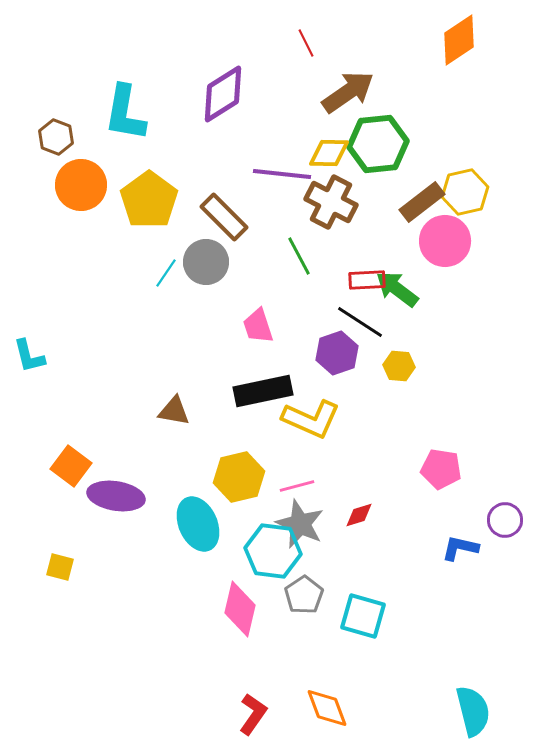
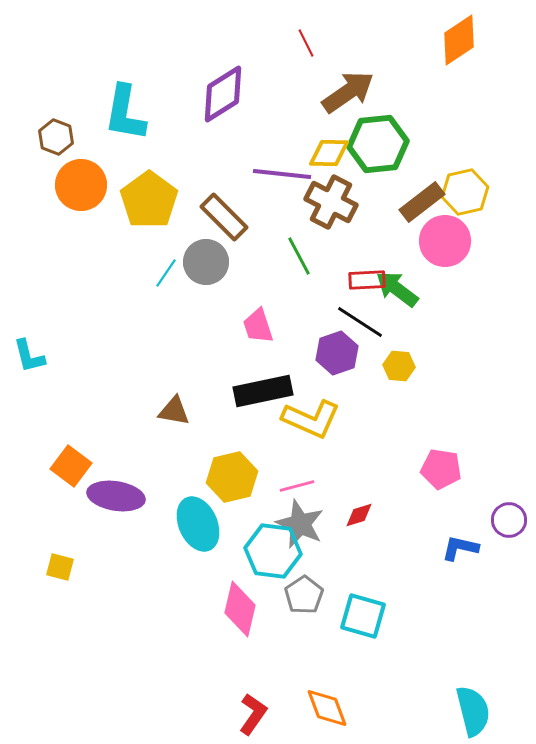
yellow hexagon at (239, 477): moved 7 px left
purple circle at (505, 520): moved 4 px right
